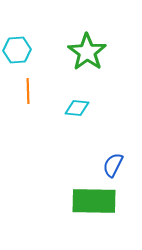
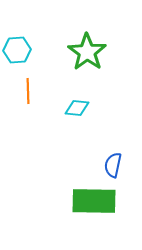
blue semicircle: rotated 15 degrees counterclockwise
